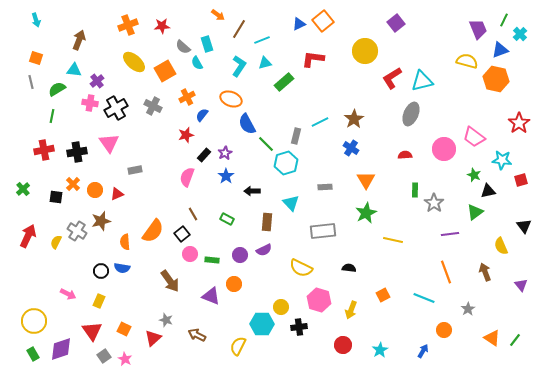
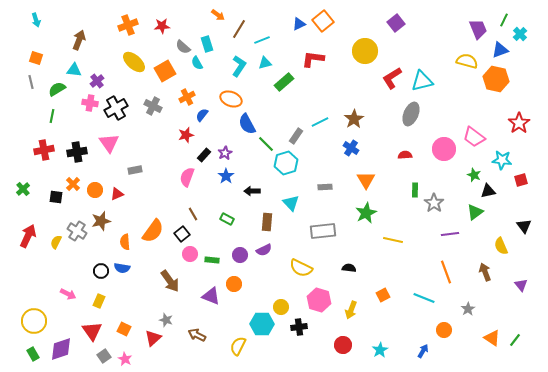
gray rectangle at (296, 136): rotated 21 degrees clockwise
